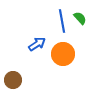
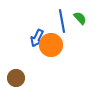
blue arrow: moved 6 px up; rotated 150 degrees clockwise
orange circle: moved 12 px left, 9 px up
brown circle: moved 3 px right, 2 px up
